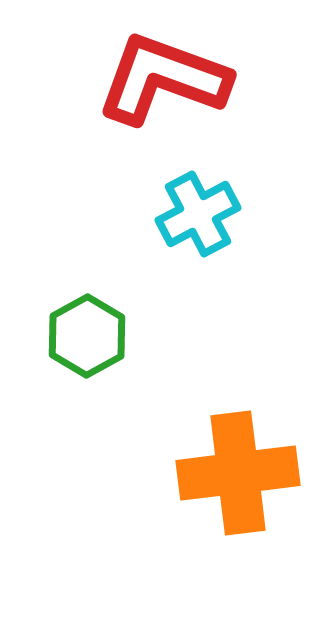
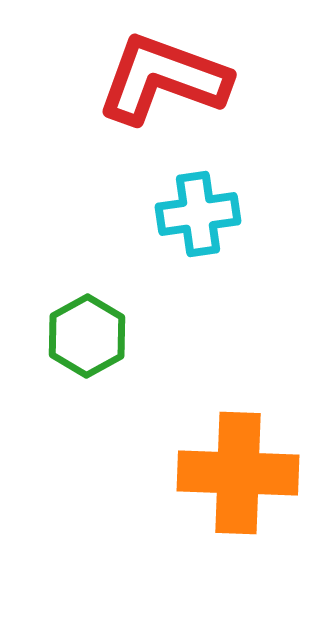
cyan cross: rotated 20 degrees clockwise
orange cross: rotated 9 degrees clockwise
